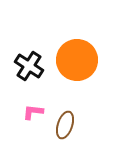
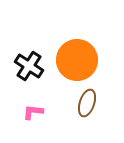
brown ellipse: moved 22 px right, 22 px up
